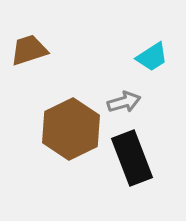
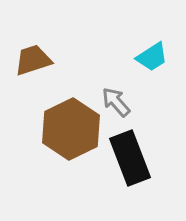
brown trapezoid: moved 4 px right, 10 px down
gray arrow: moved 8 px left; rotated 116 degrees counterclockwise
black rectangle: moved 2 px left
